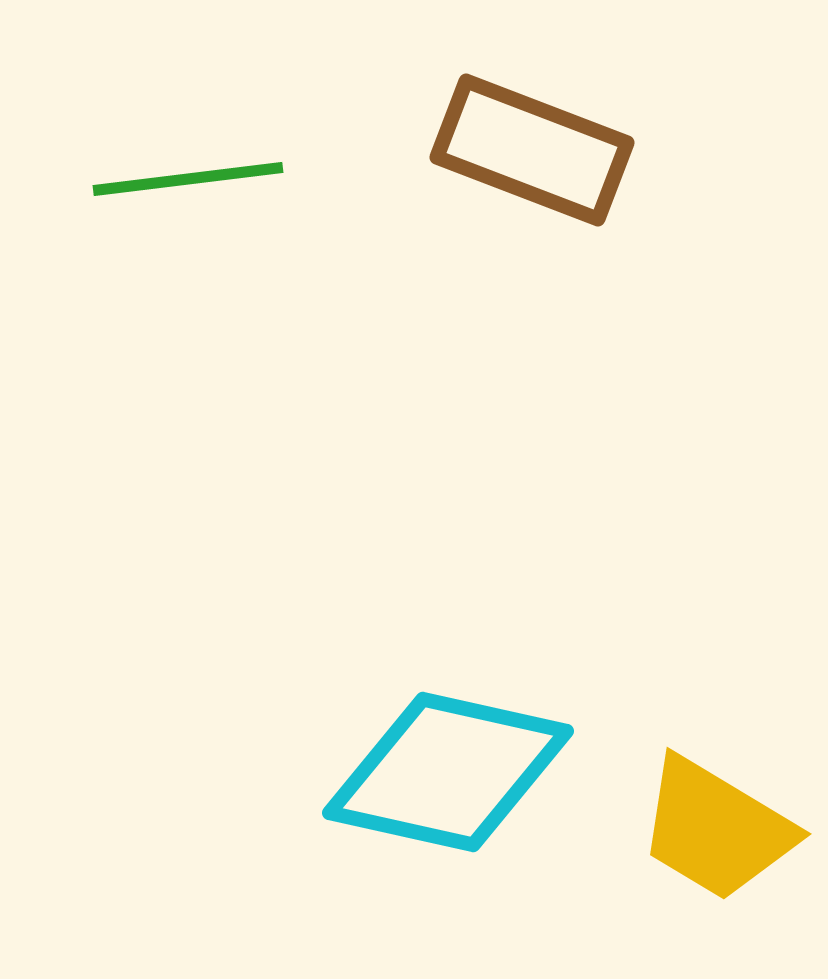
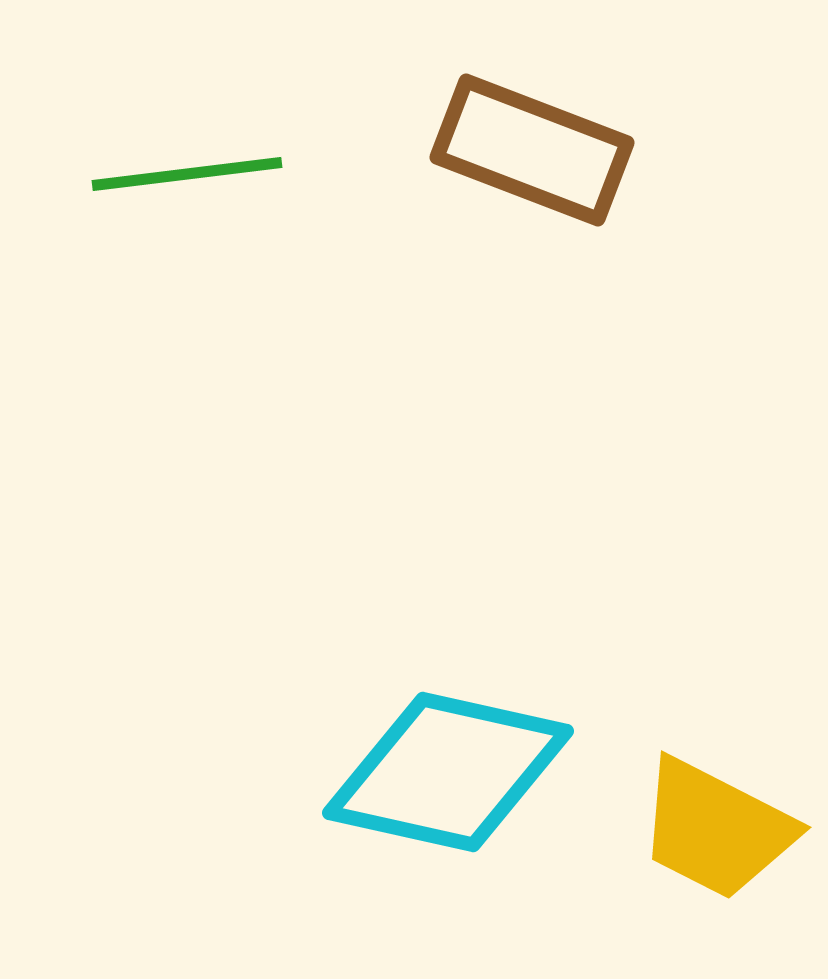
green line: moved 1 px left, 5 px up
yellow trapezoid: rotated 4 degrees counterclockwise
